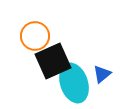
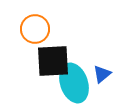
orange circle: moved 7 px up
black square: rotated 21 degrees clockwise
